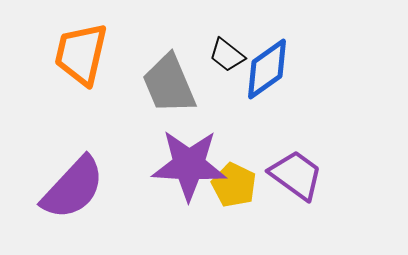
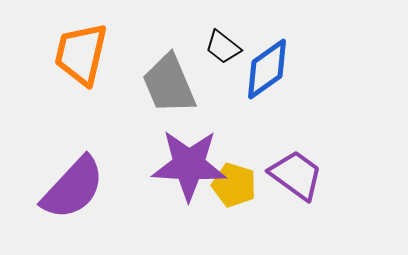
black trapezoid: moved 4 px left, 8 px up
yellow pentagon: rotated 9 degrees counterclockwise
